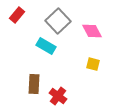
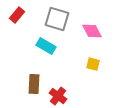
gray square: moved 1 px left, 2 px up; rotated 30 degrees counterclockwise
